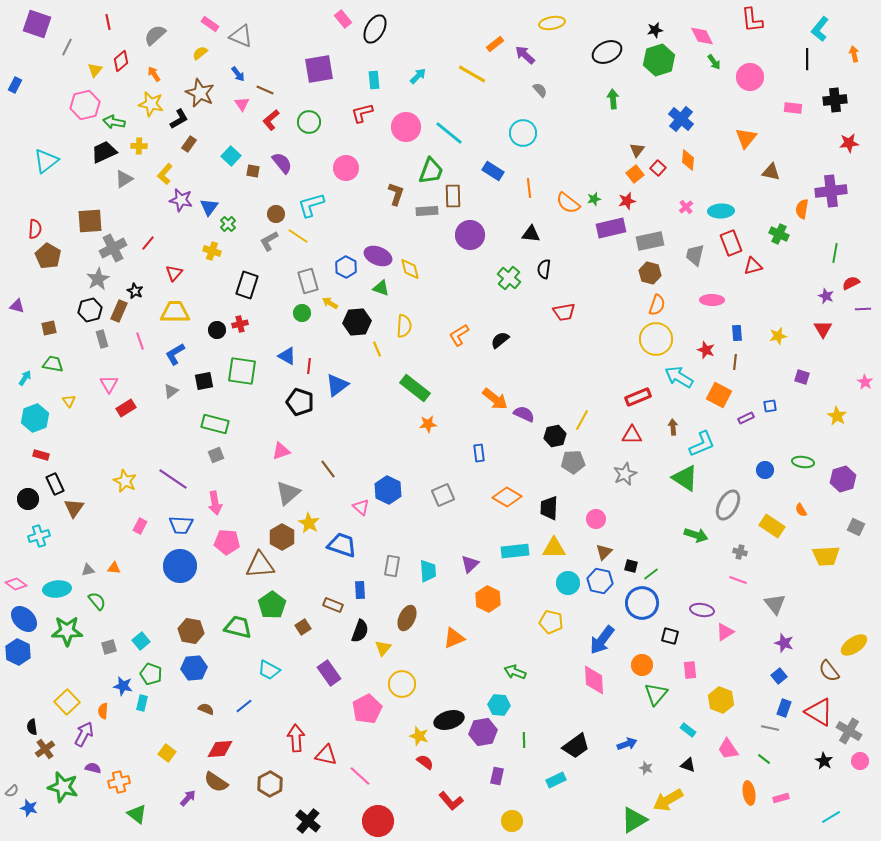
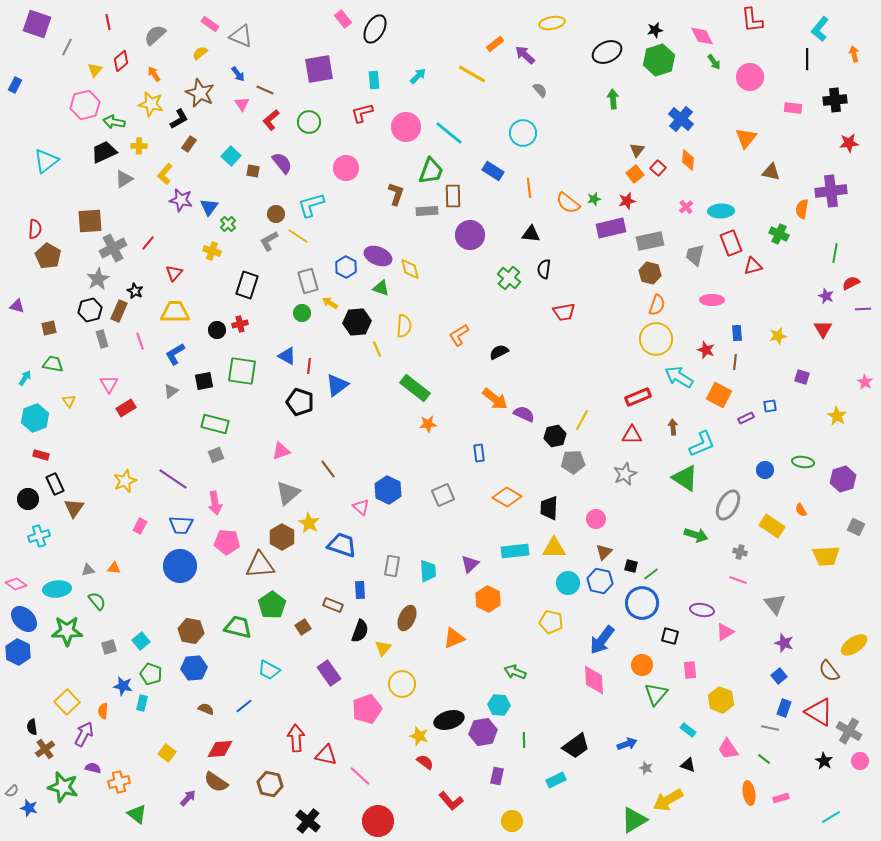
black semicircle at (500, 340): moved 1 px left, 12 px down; rotated 12 degrees clockwise
yellow star at (125, 481): rotated 25 degrees clockwise
pink pentagon at (367, 709): rotated 8 degrees clockwise
brown hexagon at (270, 784): rotated 20 degrees counterclockwise
